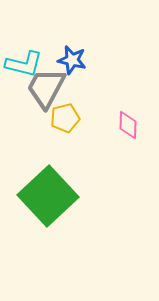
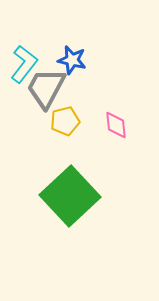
cyan L-shape: rotated 66 degrees counterclockwise
yellow pentagon: moved 3 px down
pink diamond: moved 12 px left; rotated 8 degrees counterclockwise
green square: moved 22 px right
